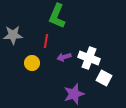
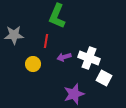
gray star: moved 1 px right
yellow circle: moved 1 px right, 1 px down
